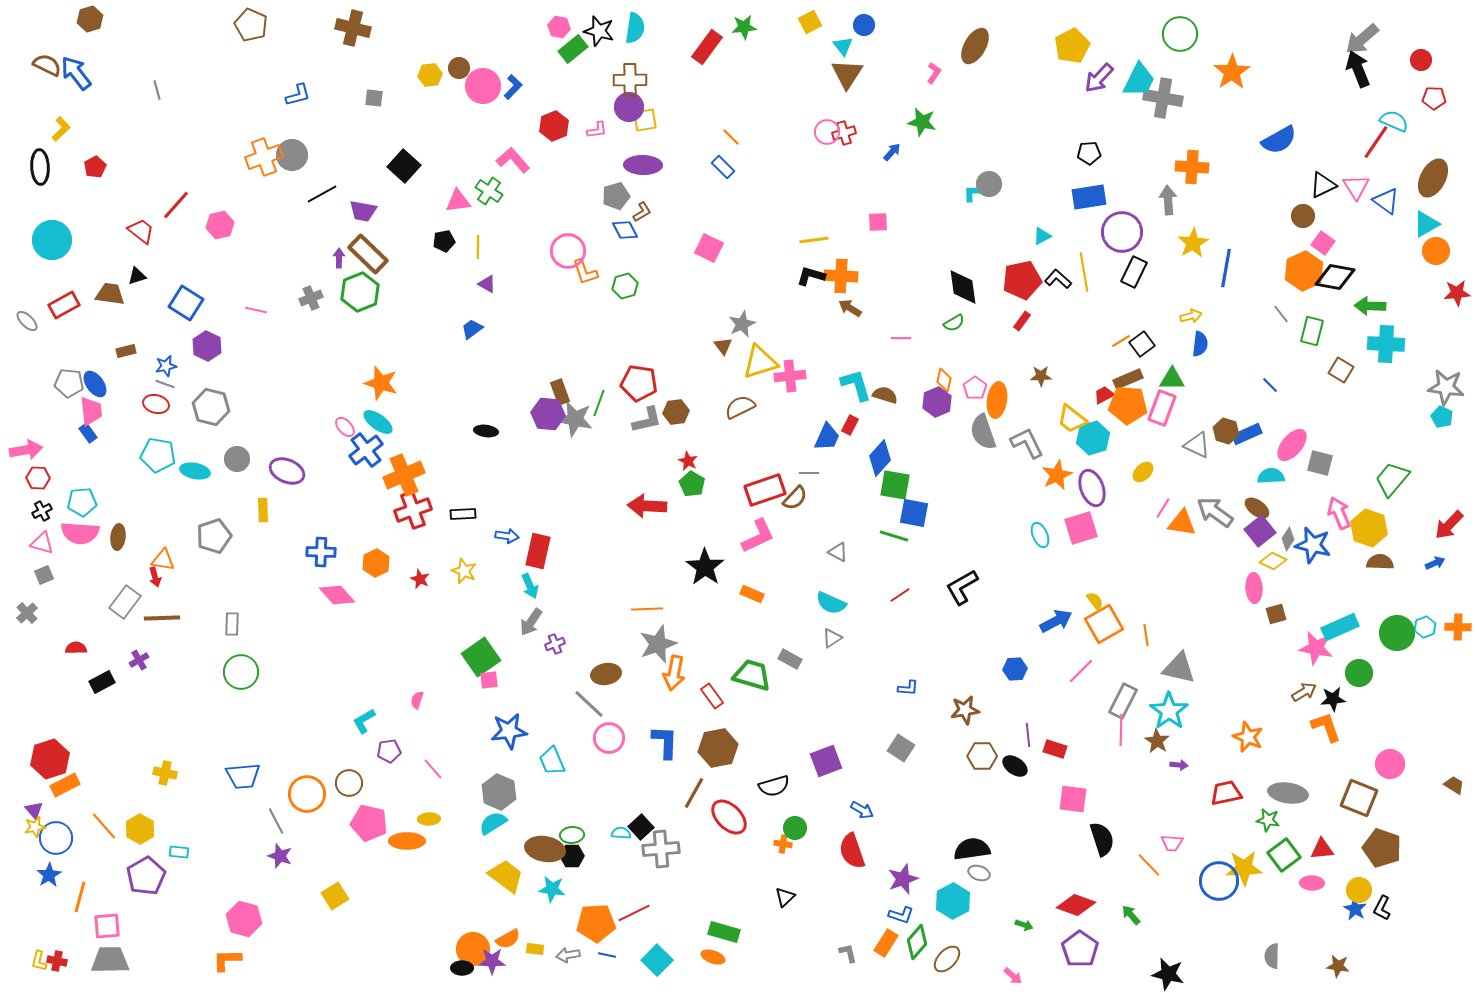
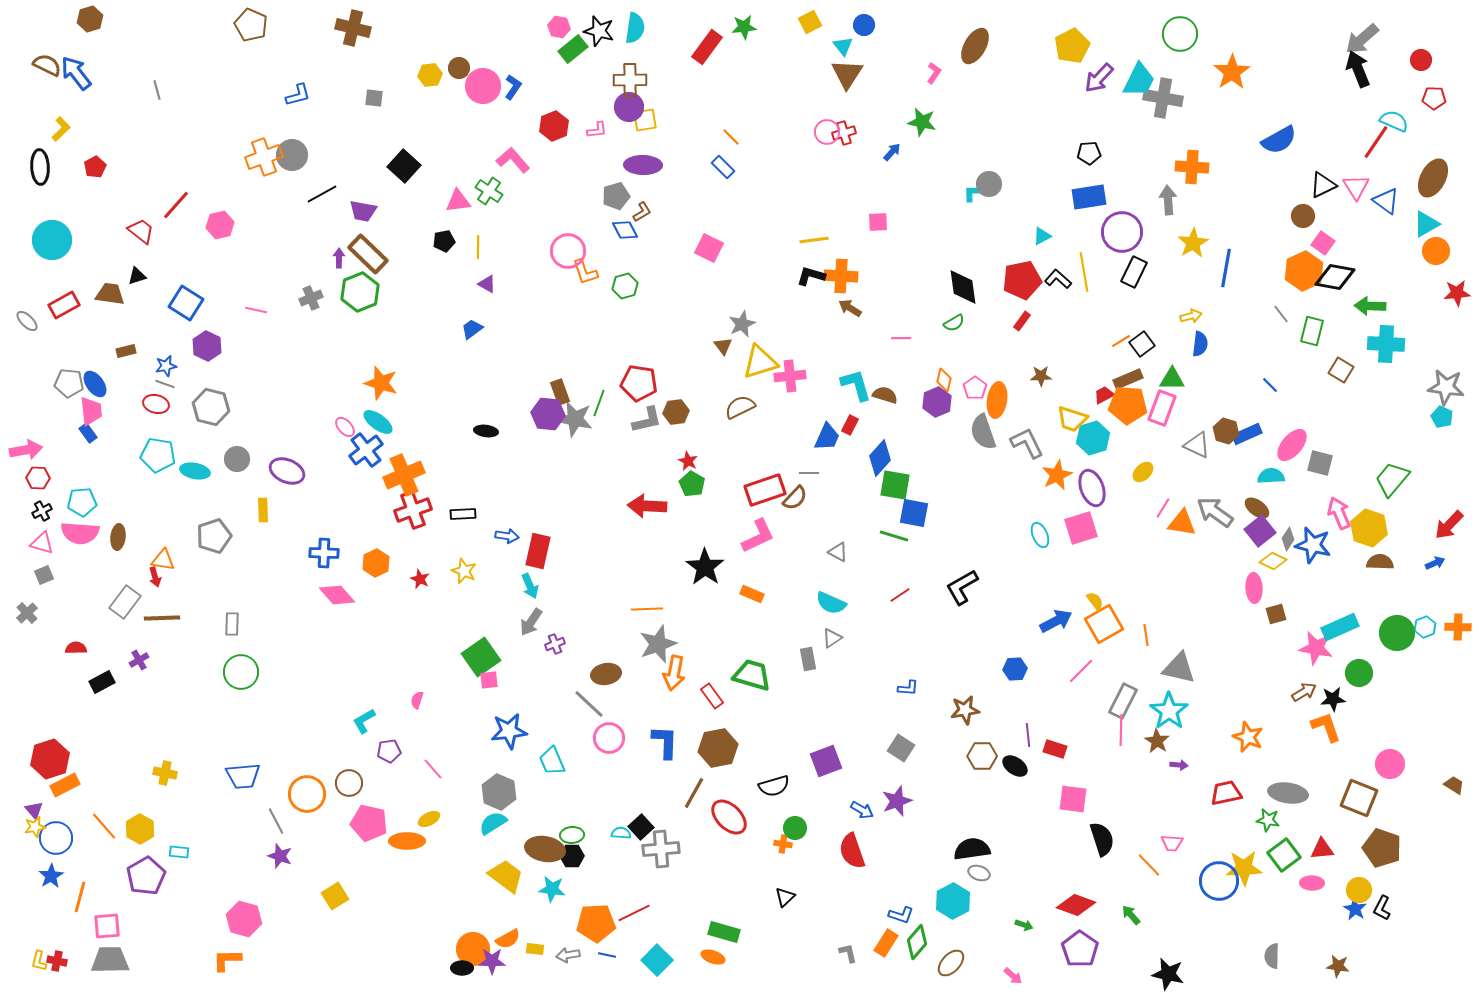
blue L-shape at (513, 87): rotated 10 degrees counterclockwise
yellow trapezoid at (1072, 419): rotated 20 degrees counterclockwise
blue cross at (321, 552): moved 3 px right, 1 px down
gray rectangle at (790, 659): moved 18 px right; rotated 50 degrees clockwise
yellow ellipse at (429, 819): rotated 25 degrees counterclockwise
blue star at (49, 875): moved 2 px right, 1 px down
purple star at (903, 879): moved 6 px left, 78 px up
brown ellipse at (947, 959): moved 4 px right, 4 px down
